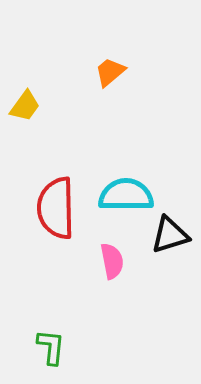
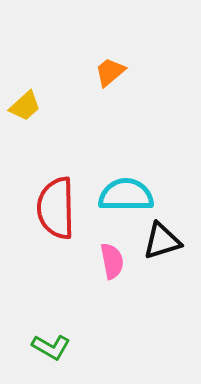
yellow trapezoid: rotated 12 degrees clockwise
black triangle: moved 8 px left, 6 px down
green L-shape: rotated 114 degrees clockwise
